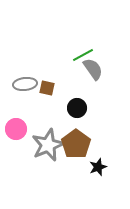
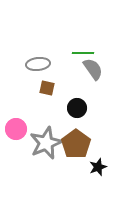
green line: moved 2 px up; rotated 30 degrees clockwise
gray ellipse: moved 13 px right, 20 px up
gray star: moved 2 px left, 2 px up
